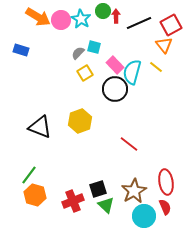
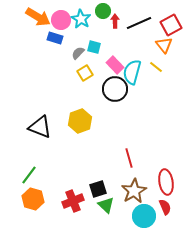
red arrow: moved 1 px left, 5 px down
blue rectangle: moved 34 px right, 12 px up
red line: moved 14 px down; rotated 36 degrees clockwise
orange hexagon: moved 2 px left, 4 px down
